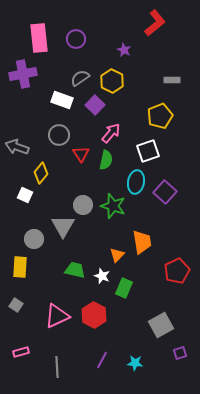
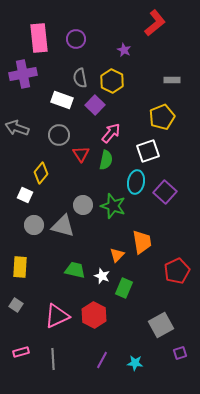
gray semicircle at (80, 78): rotated 66 degrees counterclockwise
yellow pentagon at (160, 116): moved 2 px right, 1 px down
gray arrow at (17, 147): moved 19 px up
gray triangle at (63, 226): rotated 45 degrees counterclockwise
gray circle at (34, 239): moved 14 px up
gray line at (57, 367): moved 4 px left, 8 px up
